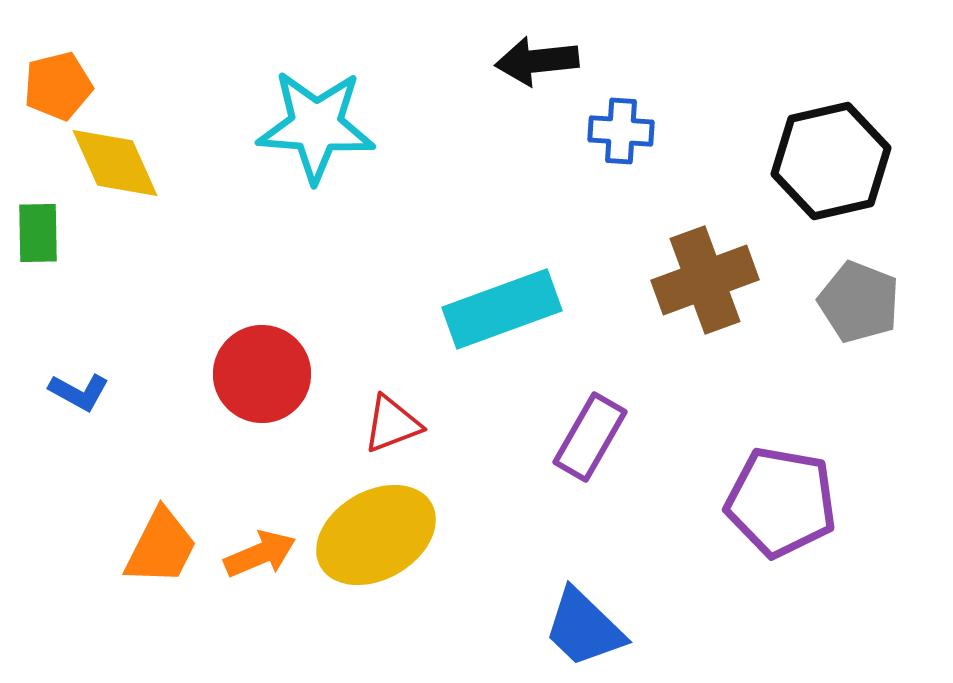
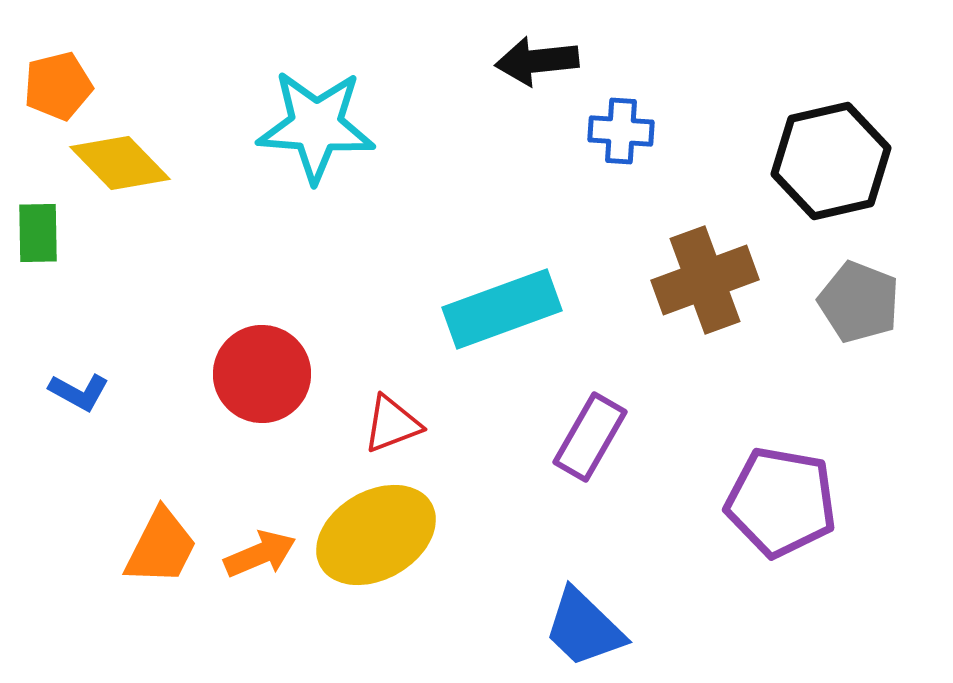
yellow diamond: moved 5 px right; rotated 20 degrees counterclockwise
